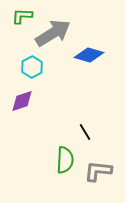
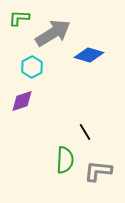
green L-shape: moved 3 px left, 2 px down
